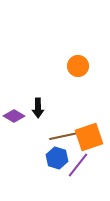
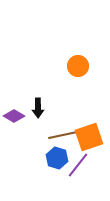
brown line: moved 1 px left, 1 px up
